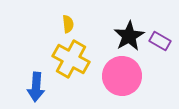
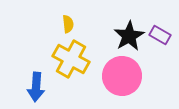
purple rectangle: moved 6 px up
